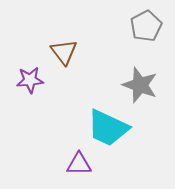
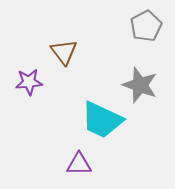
purple star: moved 1 px left, 2 px down
cyan trapezoid: moved 6 px left, 8 px up
